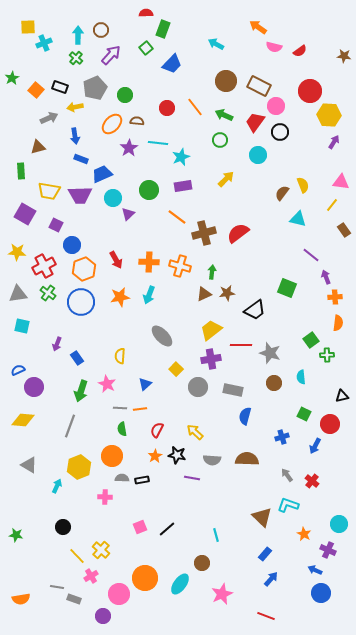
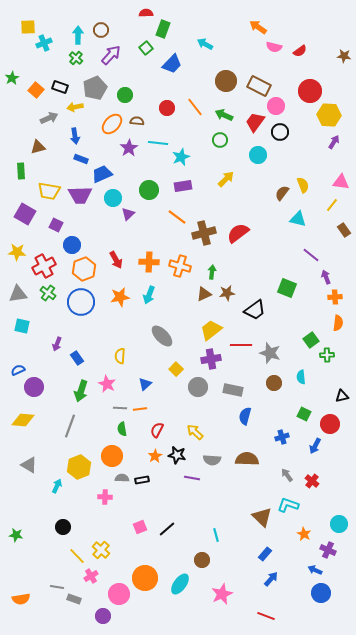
cyan arrow at (216, 44): moved 11 px left
brown circle at (202, 563): moved 3 px up
